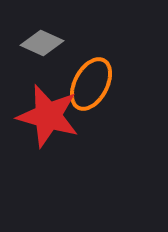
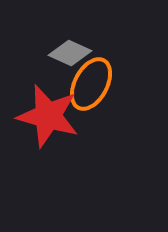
gray diamond: moved 28 px right, 10 px down
